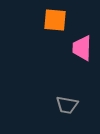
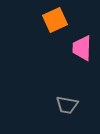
orange square: rotated 30 degrees counterclockwise
